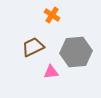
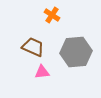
brown trapezoid: rotated 50 degrees clockwise
pink triangle: moved 9 px left
